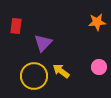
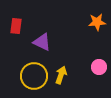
purple triangle: moved 1 px left, 1 px up; rotated 48 degrees counterclockwise
yellow arrow: moved 4 px down; rotated 72 degrees clockwise
